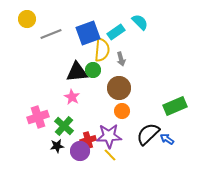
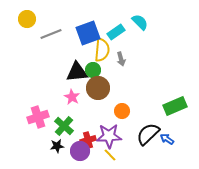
brown circle: moved 21 px left
